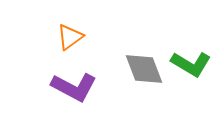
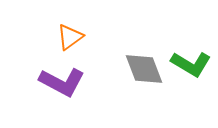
purple L-shape: moved 12 px left, 5 px up
